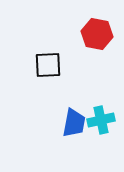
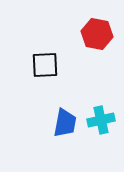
black square: moved 3 px left
blue trapezoid: moved 9 px left
